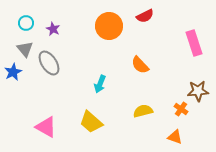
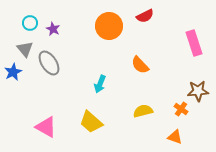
cyan circle: moved 4 px right
